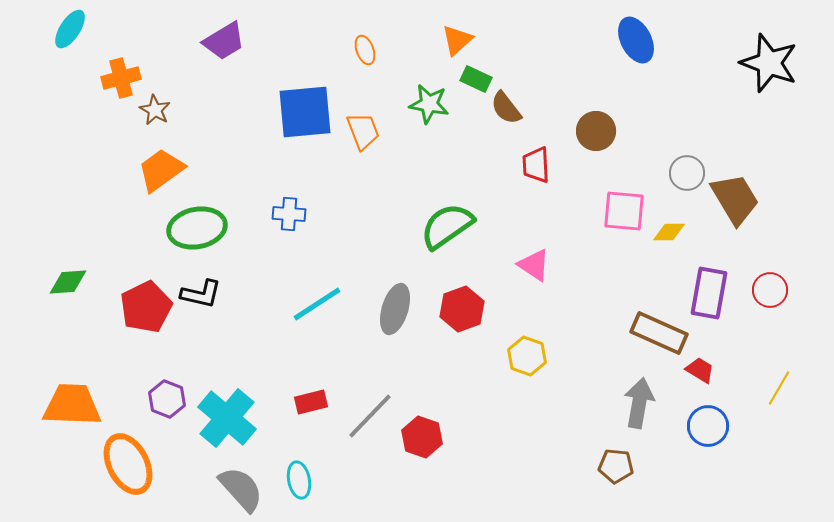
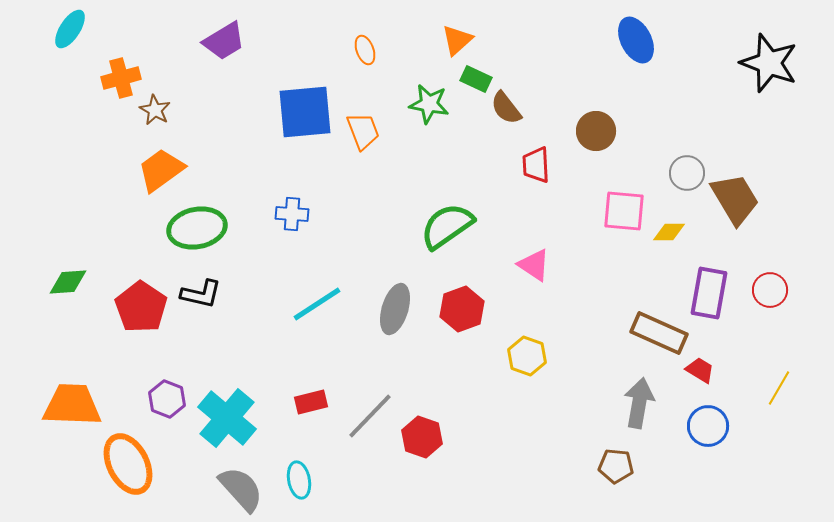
blue cross at (289, 214): moved 3 px right
red pentagon at (146, 307): moved 5 px left; rotated 12 degrees counterclockwise
